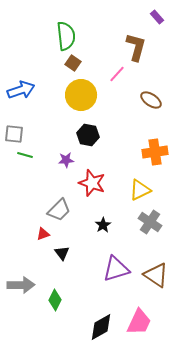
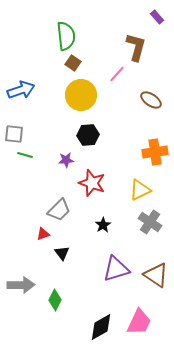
black hexagon: rotated 15 degrees counterclockwise
